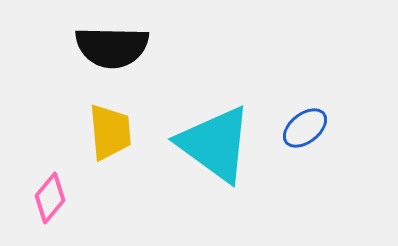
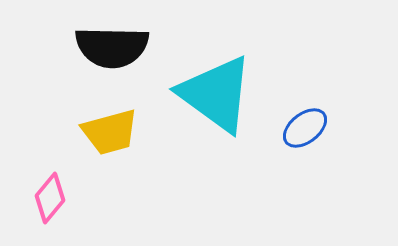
yellow trapezoid: rotated 80 degrees clockwise
cyan triangle: moved 1 px right, 50 px up
